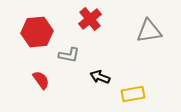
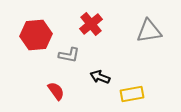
red cross: moved 1 px right, 5 px down
red hexagon: moved 1 px left, 3 px down
red semicircle: moved 15 px right, 11 px down
yellow rectangle: moved 1 px left
